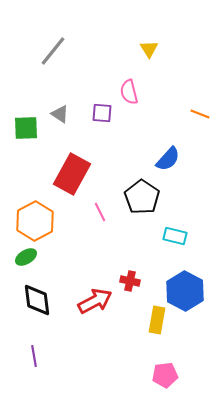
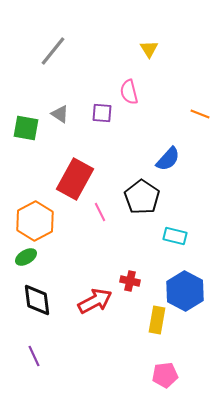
green square: rotated 12 degrees clockwise
red rectangle: moved 3 px right, 5 px down
purple line: rotated 15 degrees counterclockwise
